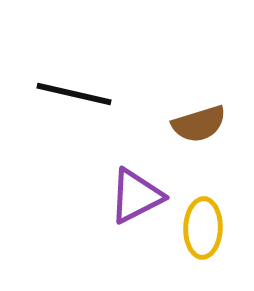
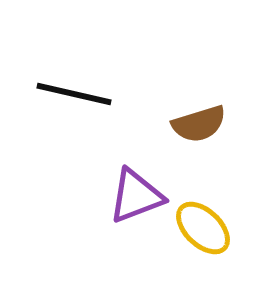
purple triangle: rotated 6 degrees clockwise
yellow ellipse: rotated 48 degrees counterclockwise
